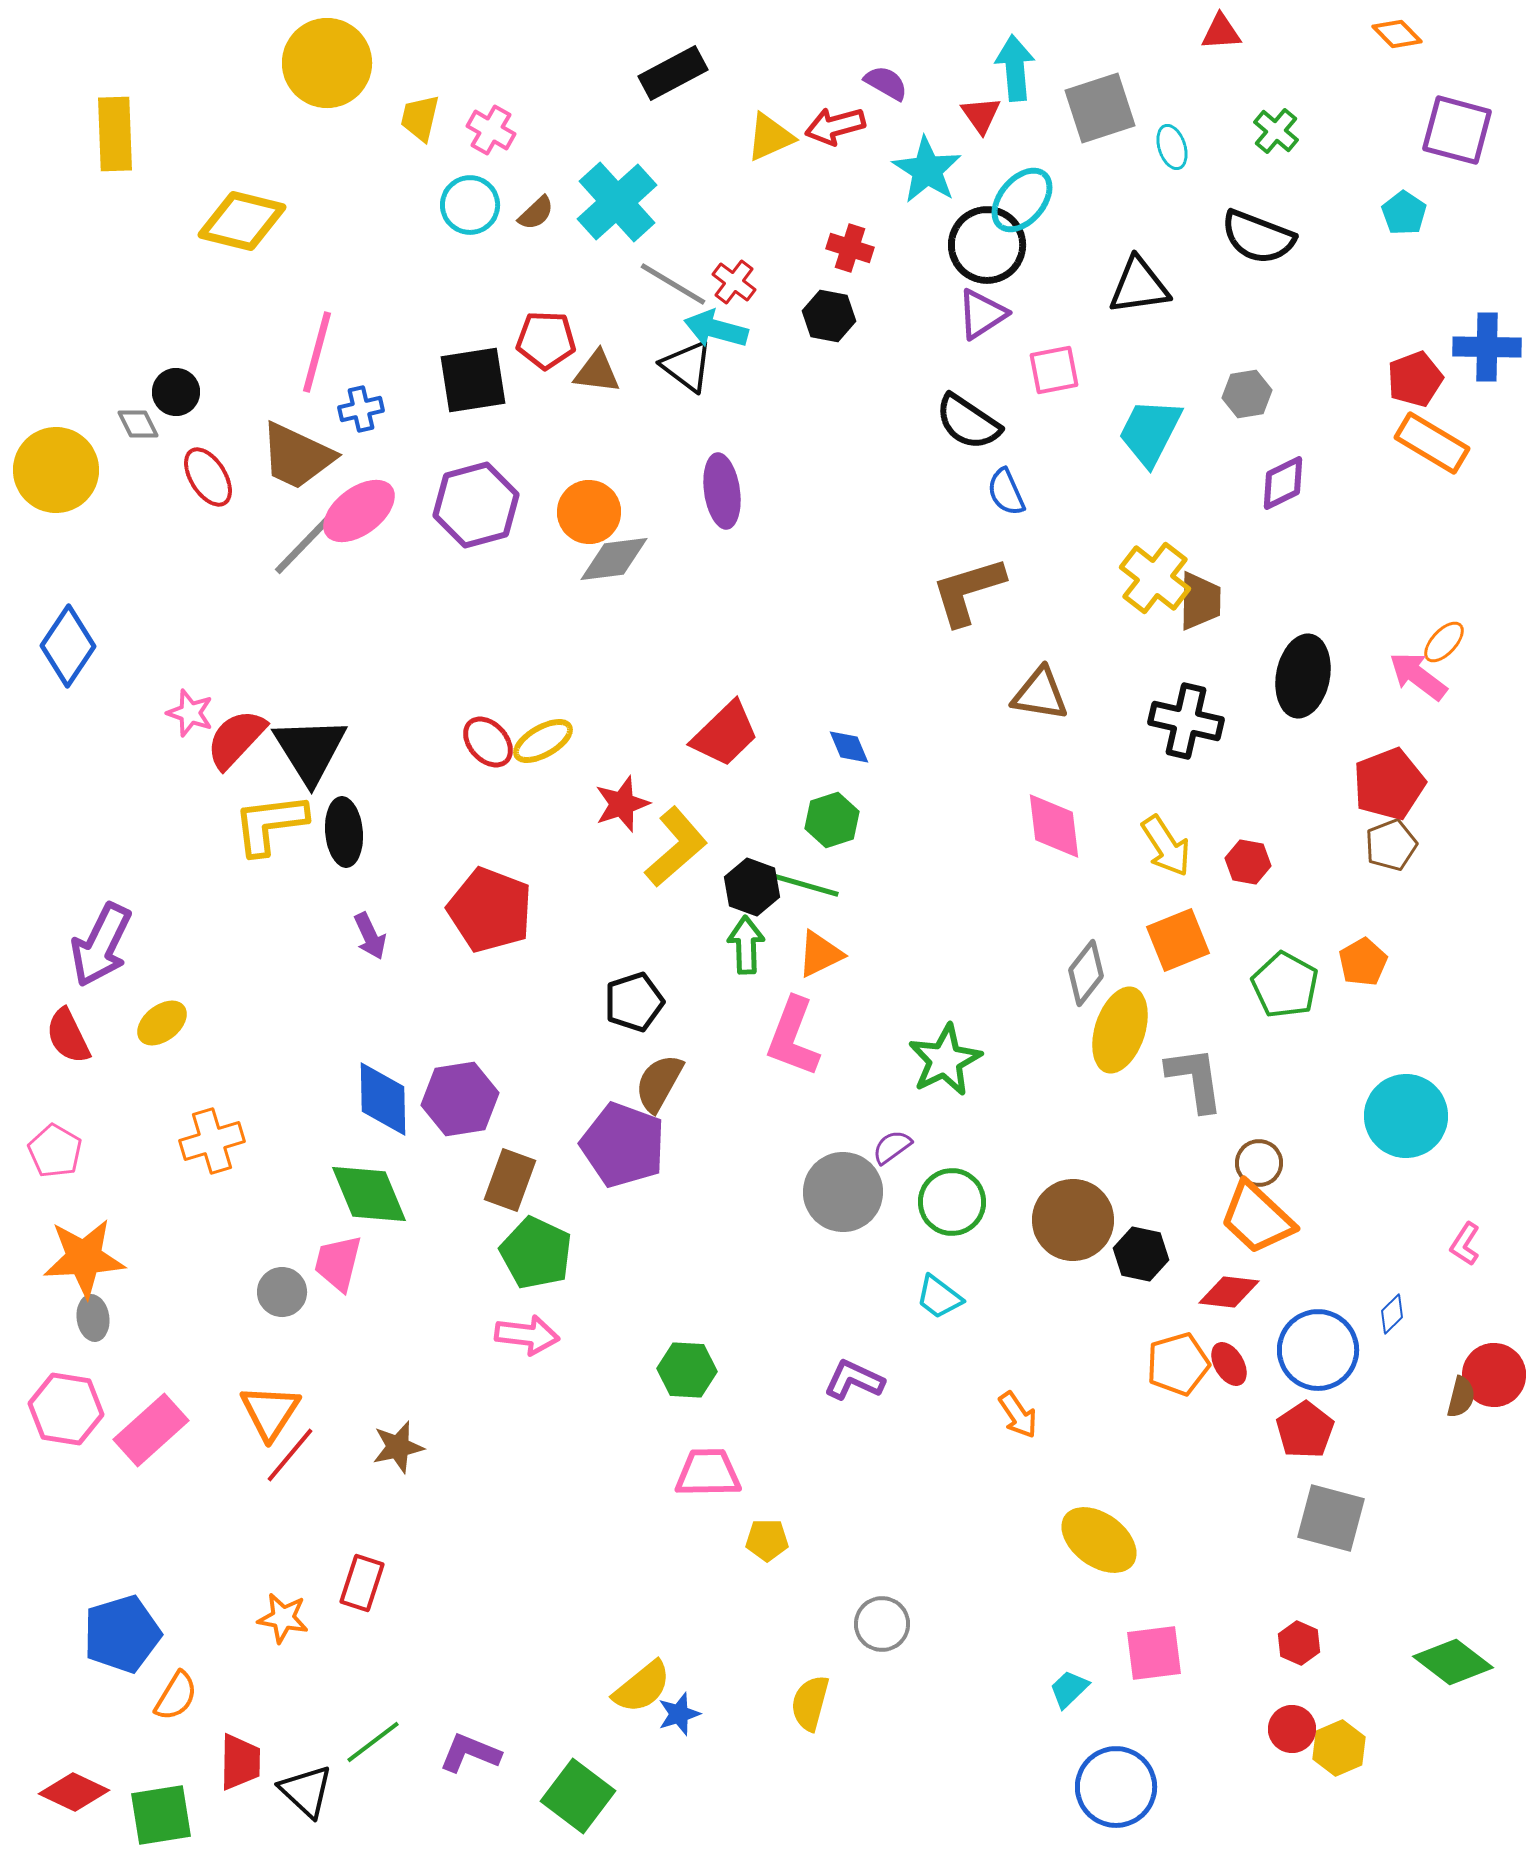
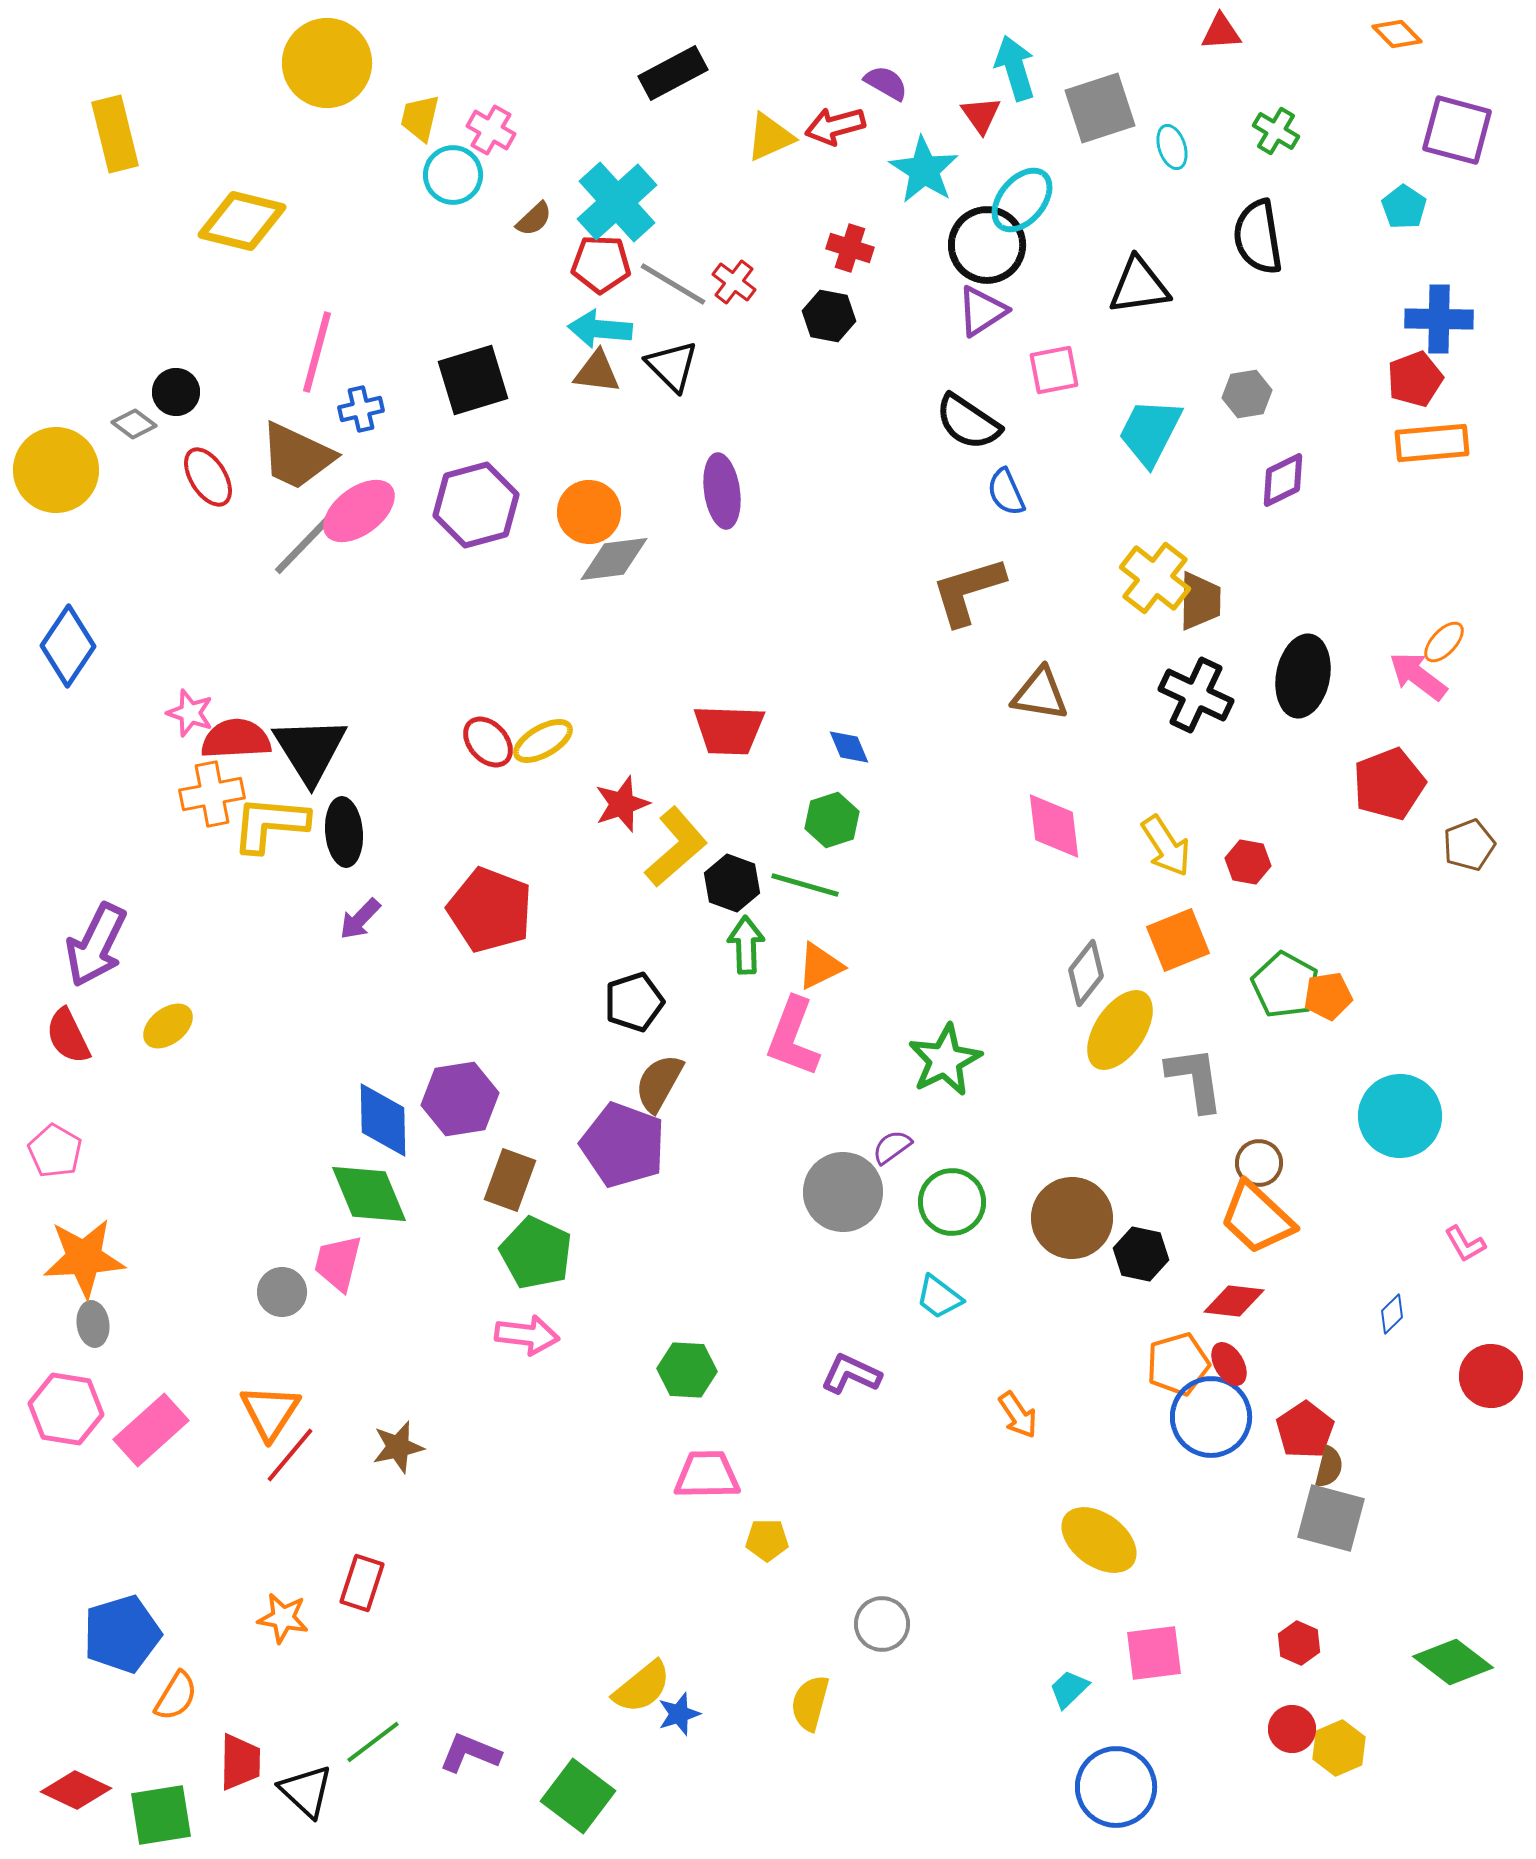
cyan arrow at (1015, 68): rotated 12 degrees counterclockwise
green cross at (1276, 131): rotated 9 degrees counterclockwise
yellow rectangle at (115, 134): rotated 12 degrees counterclockwise
cyan star at (927, 170): moved 3 px left
cyan circle at (470, 205): moved 17 px left, 30 px up
brown semicircle at (536, 213): moved 2 px left, 6 px down
cyan pentagon at (1404, 213): moved 6 px up
black semicircle at (1258, 237): rotated 60 degrees clockwise
purple triangle at (982, 314): moved 3 px up
cyan arrow at (716, 329): moved 116 px left; rotated 10 degrees counterclockwise
red pentagon at (546, 340): moved 55 px right, 76 px up
blue cross at (1487, 347): moved 48 px left, 28 px up
black triangle at (687, 366): moved 15 px left; rotated 8 degrees clockwise
black square at (473, 380): rotated 8 degrees counterclockwise
gray diamond at (138, 424): moved 4 px left; rotated 27 degrees counterclockwise
orange rectangle at (1432, 443): rotated 36 degrees counterclockwise
purple diamond at (1283, 483): moved 3 px up
black cross at (1186, 721): moved 10 px right, 26 px up; rotated 12 degrees clockwise
red trapezoid at (725, 734): moved 4 px right, 4 px up; rotated 46 degrees clockwise
red semicircle at (236, 739): rotated 44 degrees clockwise
yellow L-shape at (270, 824): rotated 12 degrees clockwise
brown pentagon at (1391, 845): moved 78 px right
black hexagon at (752, 887): moved 20 px left, 4 px up
purple arrow at (370, 936): moved 10 px left, 17 px up; rotated 69 degrees clockwise
purple arrow at (101, 945): moved 5 px left
orange triangle at (820, 954): moved 12 px down
orange pentagon at (1363, 962): moved 35 px left, 34 px down; rotated 21 degrees clockwise
yellow ellipse at (162, 1023): moved 6 px right, 3 px down
yellow ellipse at (1120, 1030): rotated 16 degrees clockwise
blue diamond at (383, 1099): moved 21 px down
cyan circle at (1406, 1116): moved 6 px left
orange cross at (212, 1141): moved 347 px up; rotated 6 degrees clockwise
brown circle at (1073, 1220): moved 1 px left, 2 px up
pink L-shape at (1465, 1244): rotated 63 degrees counterclockwise
red diamond at (1229, 1292): moved 5 px right, 9 px down
gray ellipse at (93, 1318): moved 6 px down
blue circle at (1318, 1350): moved 107 px left, 67 px down
red circle at (1494, 1375): moved 3 px left, 1 px down
purple L-shape at (854, 1380): moved 3 px left, 6 px up
brown semicircle at (1461, 1397): moved 132 px left, 70 px down
pink trapezoid at (708, 1473): moved 1 px left, 2 px down
red diamond at (74, 1792): moved 2 px right, 2 px up
